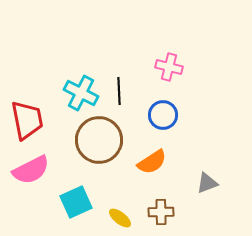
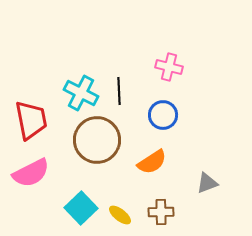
red trapezoid: moved 4 px right
brown circle: moved 2 px left
pink semicircle: moved 3 px down
cyan square: moved 5 px right, 6 px down; rotated 20 degrees counterclockwise
yellow ellipse: moved 3 px up
